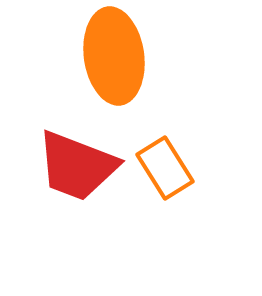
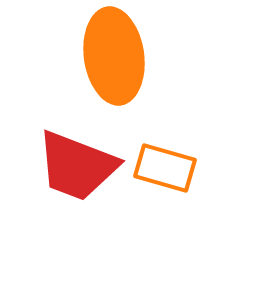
orange rectangle: rotated 42 degrees counterclockwise
